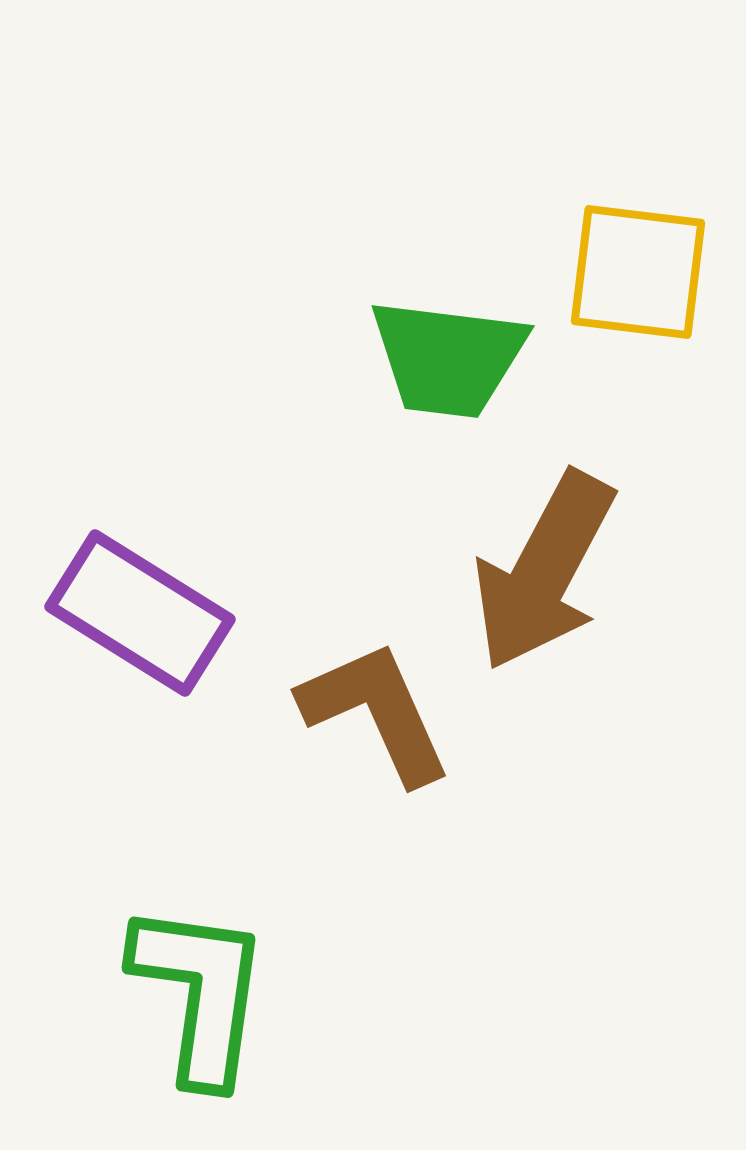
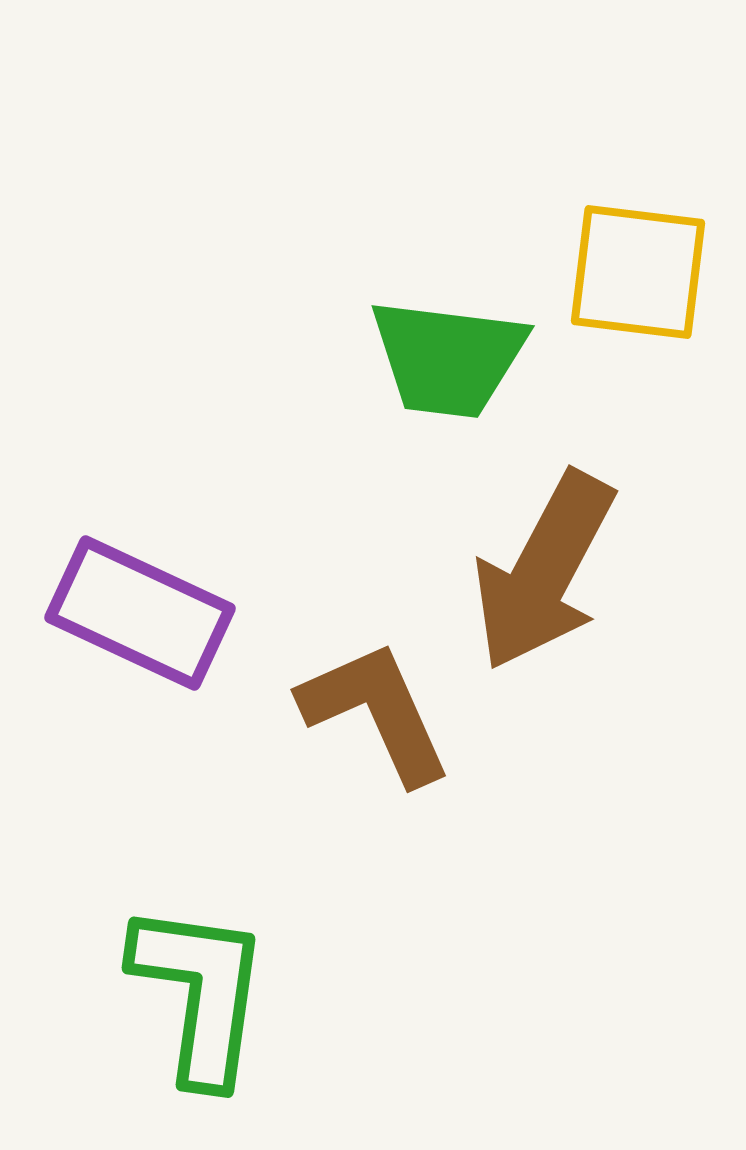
purple rectangle: rotated 7 degrees counterclockwise
